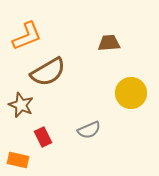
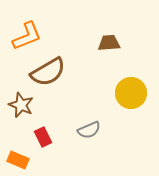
orange rectangle: rotated 10 degrees clockwise
